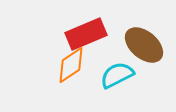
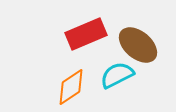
brown ellipse: moved 6 px left
orange diamond: moved 22 px down
